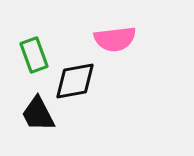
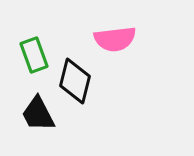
black diamond: rotated 66 degrees counterclockwise
